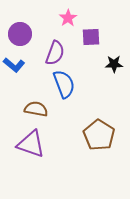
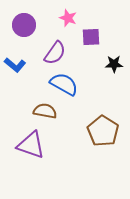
pink star: rotated 18 degrees counterclockwise
purple circle: moved 4 px right, 9 px up
purple semicircle: rotated 15 degrees clockwise
blue L-shape: moved 1 px right
blue semicircle: rotated 40 degrees counterclockwise
brown semicircle: moved 9 px right, 2 px down
brown pentagon: moved 4 px right, 4 px up
purple triangle: moved 1 px down
